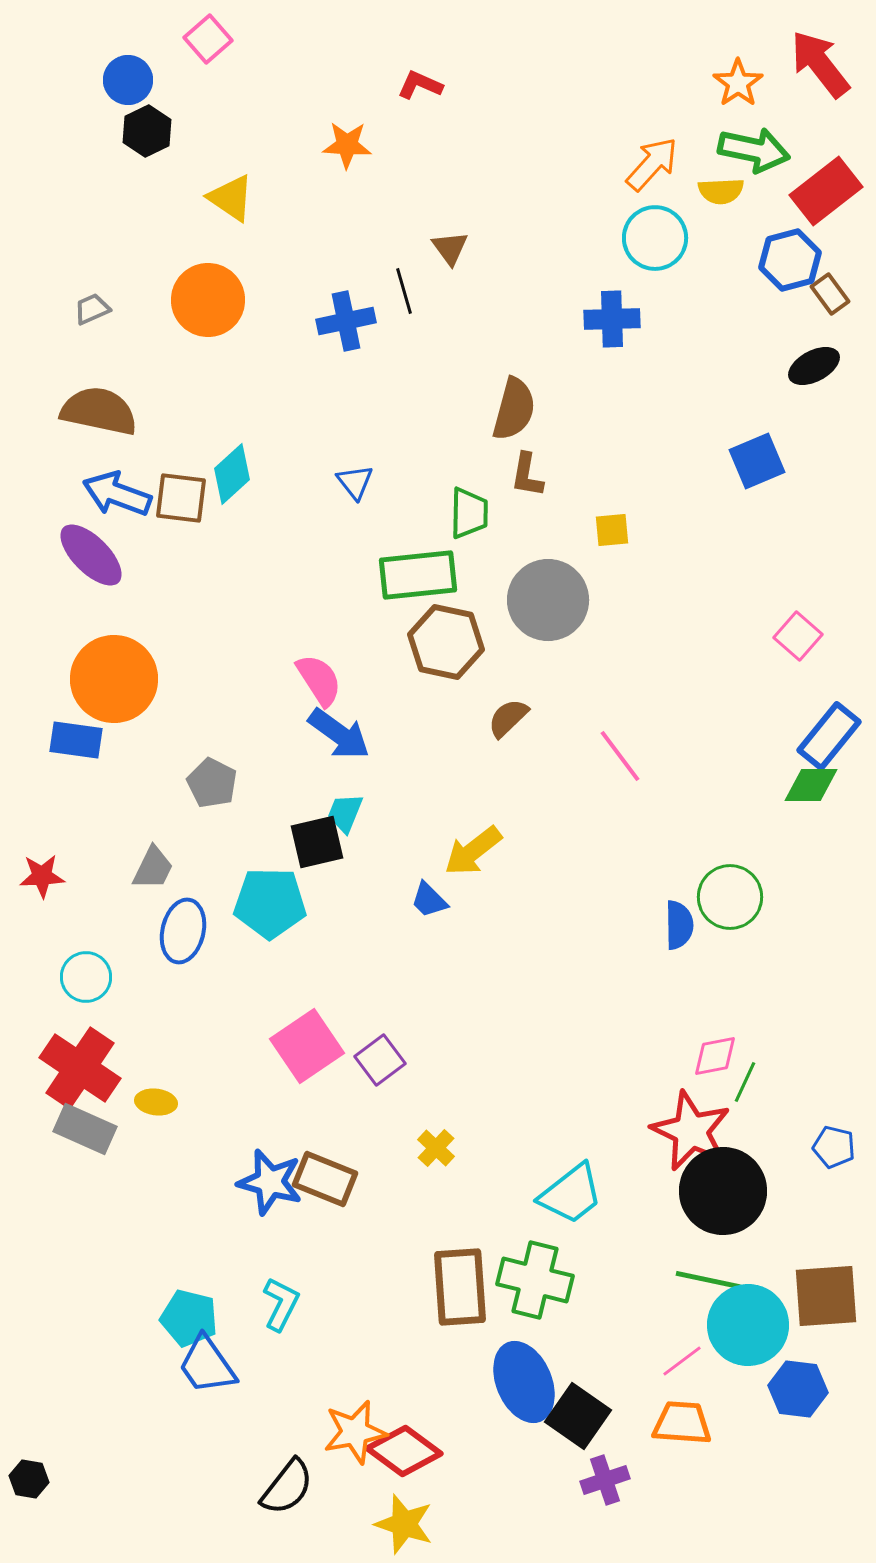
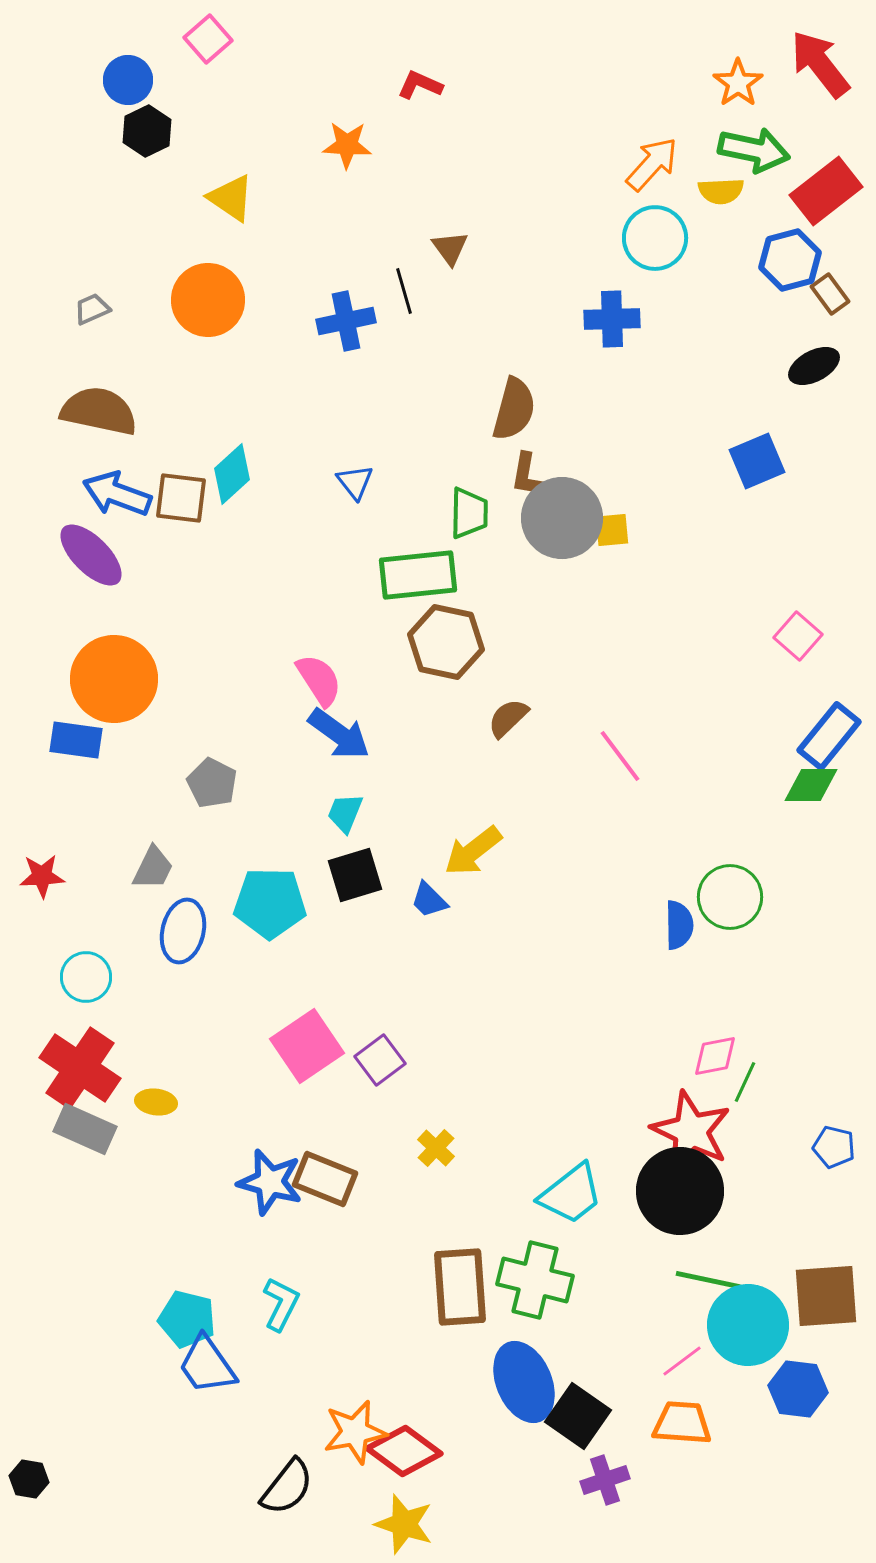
gray circle at (548, 600): moved 14 px right, 82 px up
black square at (317, 842): moved 38 px right, 33 px down; rotated 4 degrees counterclockwise
black circle at (723, 1191): moved 43 px left
cyan pentagon at (189, 1318): moved 2 px left, 1 px down
